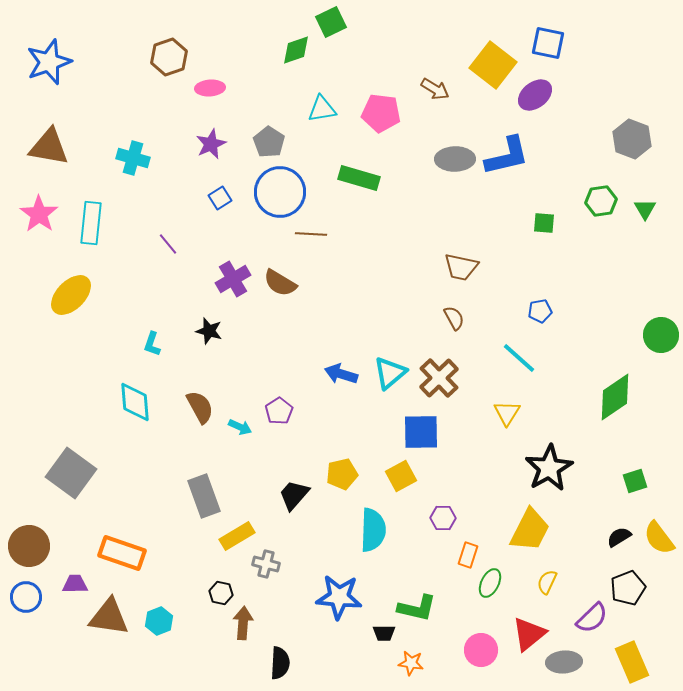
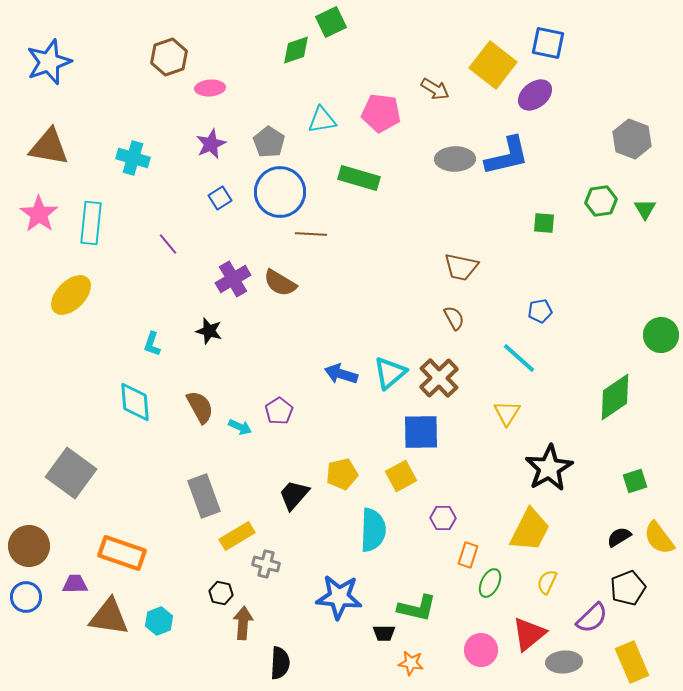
cyan triangle at (322, 109): moved 11 px down
